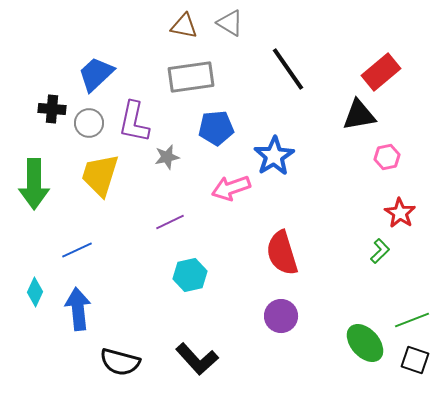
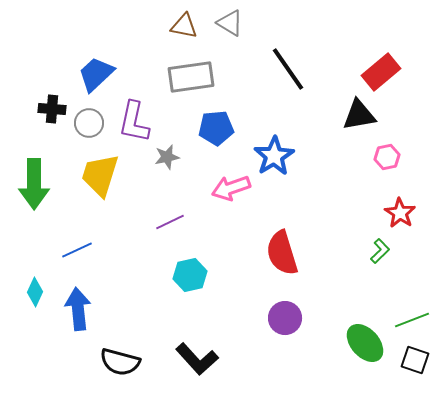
purple circle: moved 4 px right, 2 px down
